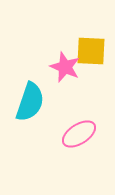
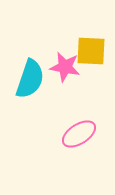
pink star: rotated 12 degrees counterclockwise
cyan semicircle: moved 23 px up
